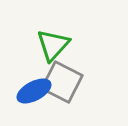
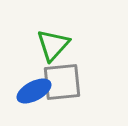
gray square: rotated 33 degrees counterclockwise
